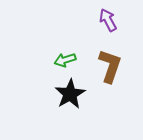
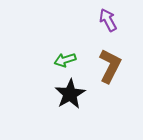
brown L-shape: rotated 8 degrees clockwise
